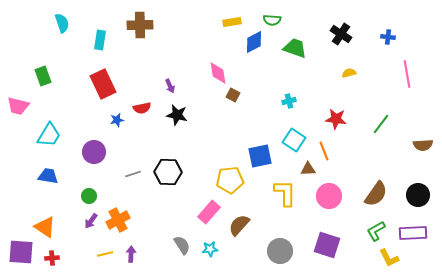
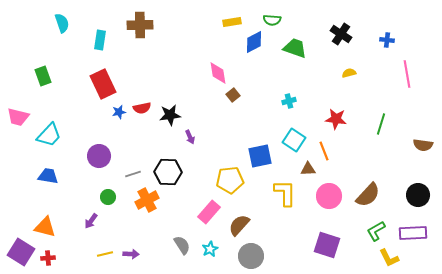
blue cross at (388, 37): moved 1 px left, 3 px down
purple arrow at (170, 86): moved 20 px right, 51 px down
brown square at (233, 95): rotated 24 degrees clockwise
pink trapezoid at (18, 106): moved 11 px down
black star at (177, 115): moved 7 px left; rotated 20 degrees counterclockwise
blue star at (117, 120): moved 2 px right, 8 px up
green line at (381, 124): rotated 20 degrees counterclockwise
cyan trapezoid at (49, 135): rotated 12 degrees clockwise
brown semicircle at (423, 145): rotated 12 degrees clockwise
purple circle at (94, 152): moved 5 px right, 4 px down
brown semicircle at (376, 194): moved 8 px left, 1 px down; rotated 8 degrees clockwise
green circle at (89, 196): moved 19 px right, 1 px down
orange cross at (118, 220): moved 29 px right, 20 px up
orange triangle at (45, 227): rotated 20 degrees counterclockwise
cyan star at (210, 249): rotated 21 degrees counterclockwise
gray circle at (280, 251): moved 29 px left, 5 px down
purple square at (21, 252): rotated 28 degrees clockwise
purple arrow at (131, 254): rotated 91 degrees clockwise
red cross at (52, 258): moved 4 px left
